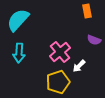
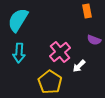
cyan semicircle: rotated 10 degrees counterclockwise
yellow pentagon: moved 8 px left; rotated 20 degrees counterclockwise
